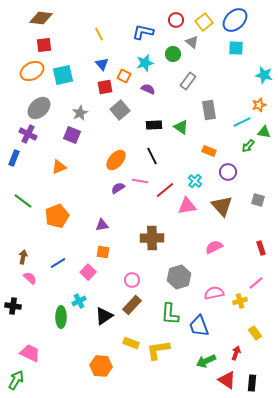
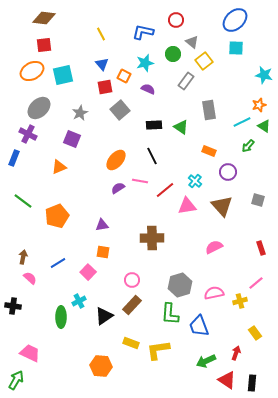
brown diamond at (41, 18): moved 3 px right
yellow square at (204, 22): moved 39 px down
yellow line at (99, 34): moved 2 px right
gray rectangle at (188, 81): moved 2 px left
green triangle at (264, 132): moved 6 px up; rotated 24 degrees clockwise
purple square at (72, 135): moved 4 px down
gray hexagon at (179, 277): moved 1 px right, 8 px down
